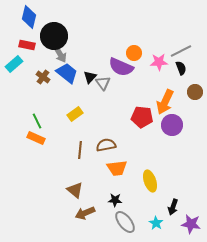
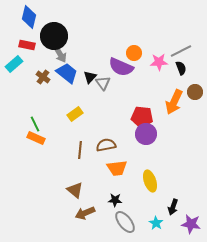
orange arrow: moved 9 px right
green line: moved 2 px left, 3 px down
purple circle: moved 26 px left, 9 px down
